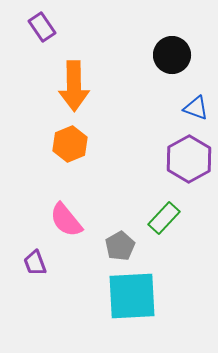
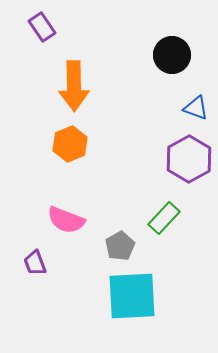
pink semicircle: rotated 30 degrees counterclockwise
